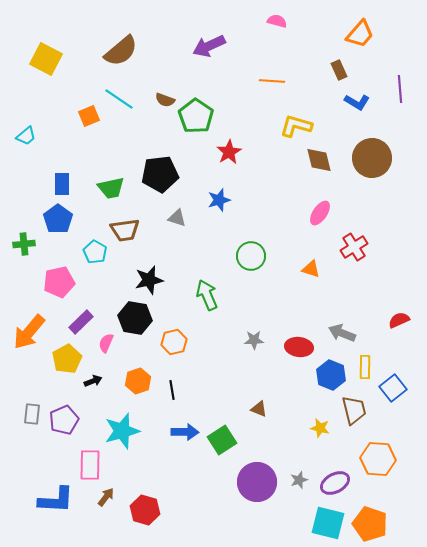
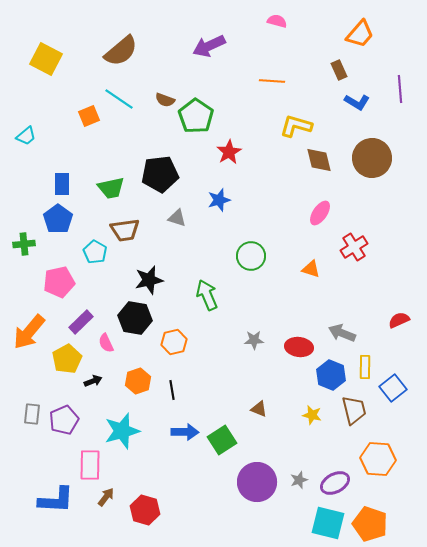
pink semicircle at (106, 343): rotated 48 degrees counterclockwise
yellow star at (320, 428): moved 8 px left, 13 px up
